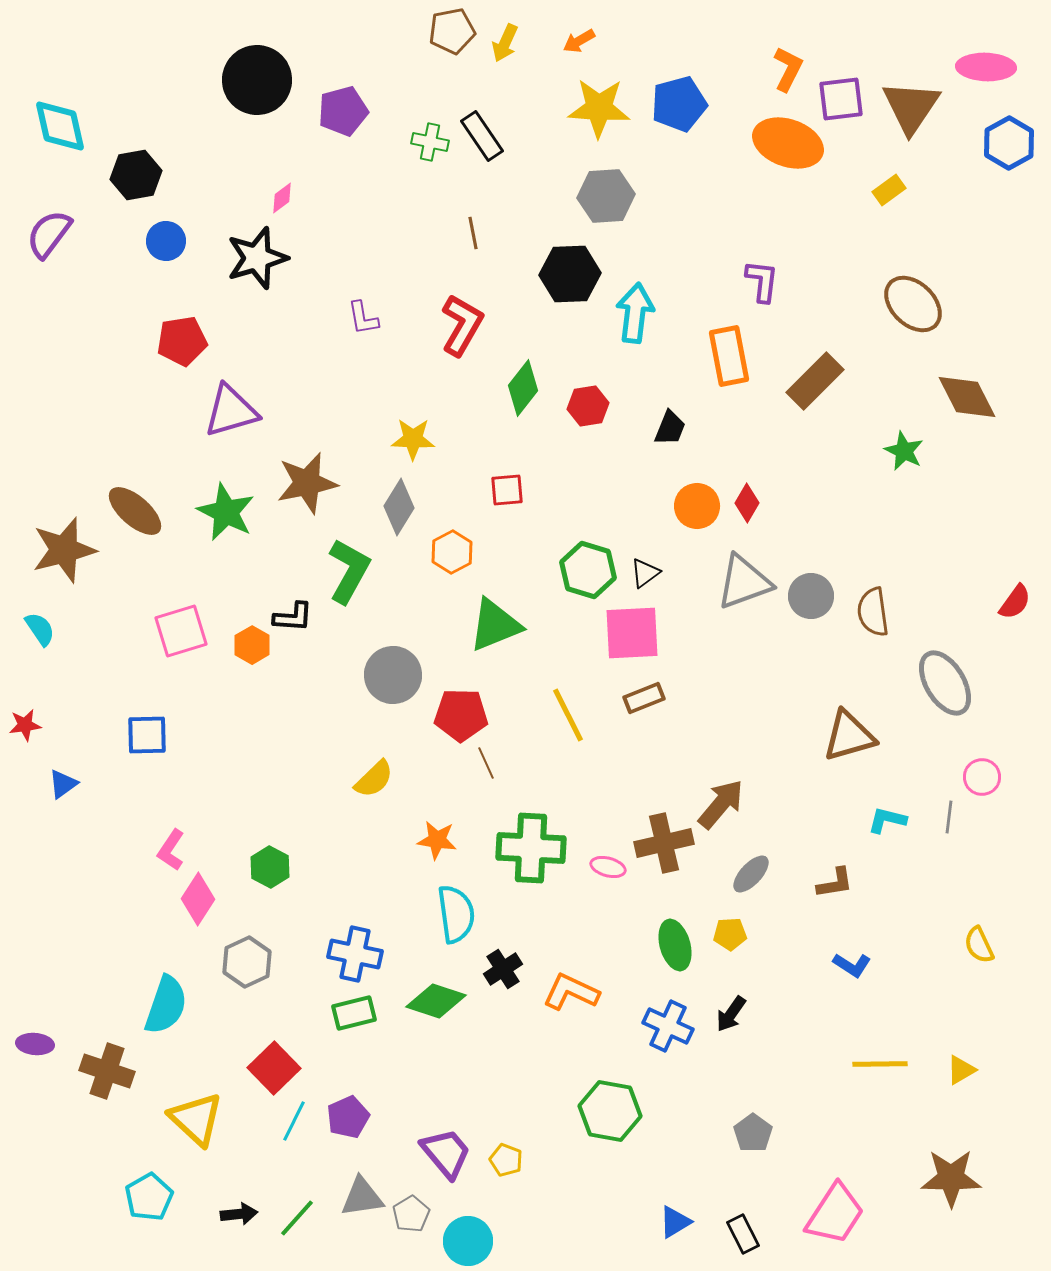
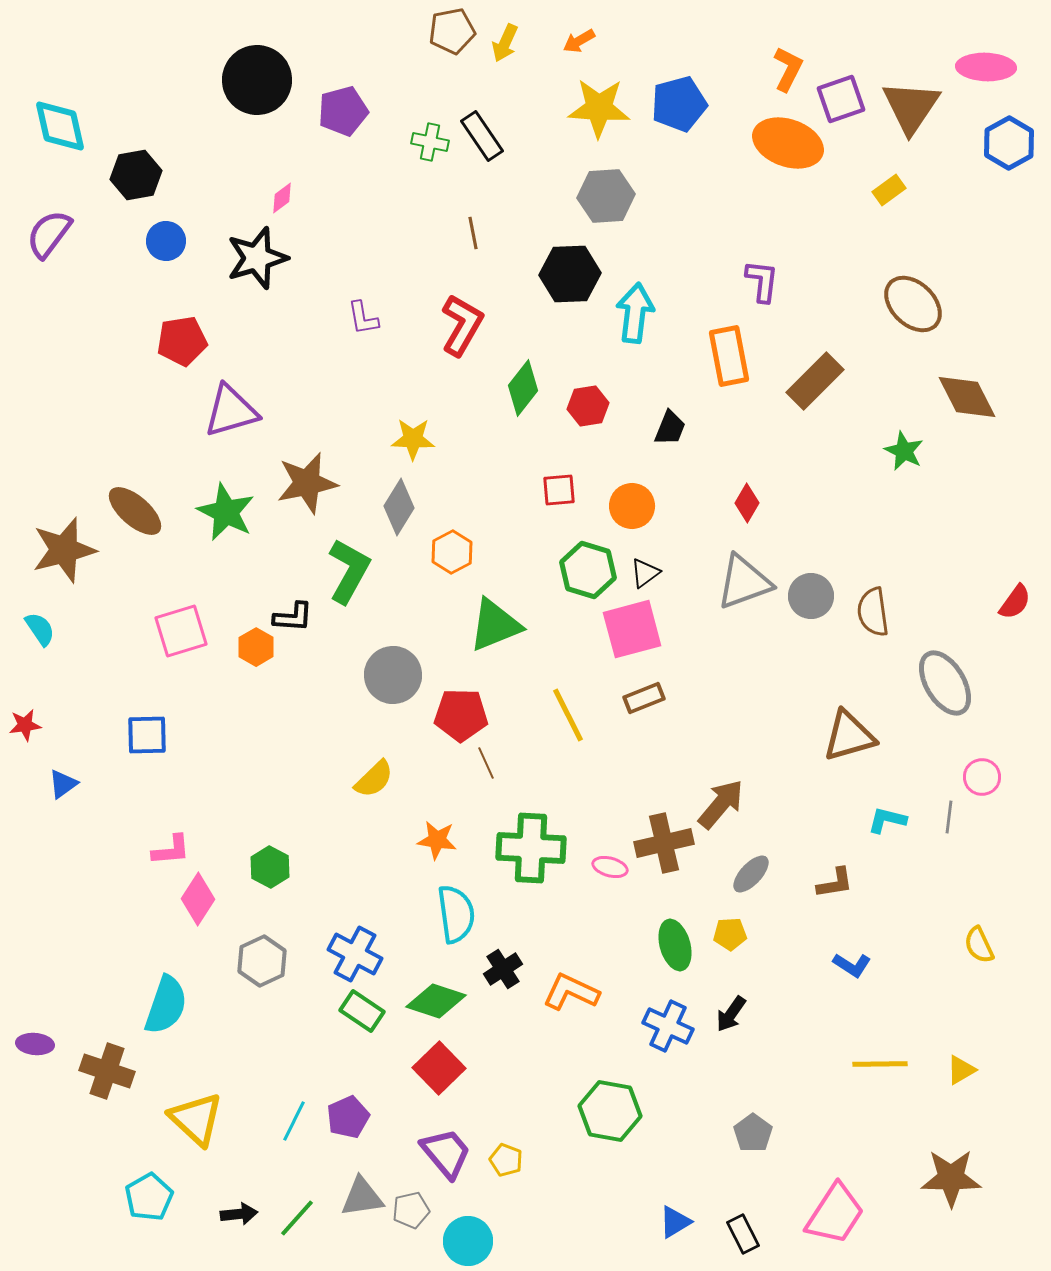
purple square at (841, 99): rotated 12 degrees counterclockwise
red square at (507, 490): moved 52 px right
orange circle at (697, 506): moved 65 px left
pink square at (632, 633): moved 4 px up; rotated 12 degrees counterclockwise
orange hexagon at (252, 645): moved 4 px right, 2 px down
pink L-shape at (171, 850): rotated 129 degrees counterclockwise
pink ellipse at (608, 867): moved 2 px right
blue cross at (355, 954): rotated 16 degrees clockwise
gray hexagon at (247, 962): moved 15 px right, 1 px up
green rectangle at (354, 1013): moved 8 px right, 2 px up; rotated 48 degrees clockwise
red square at (274, 1068): moved 165 px right
gray pentagon at (411, 1214): moved 4 px up; rotated 18 degrees clockwise
